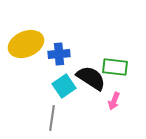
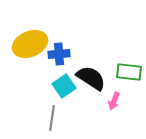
yellow ellipse: moved 4 px right
green rectangle: moved 14 px right, 5 px down
